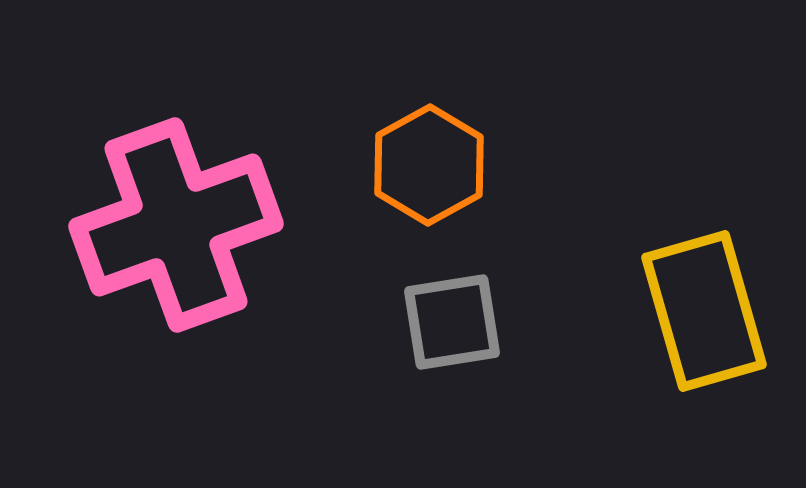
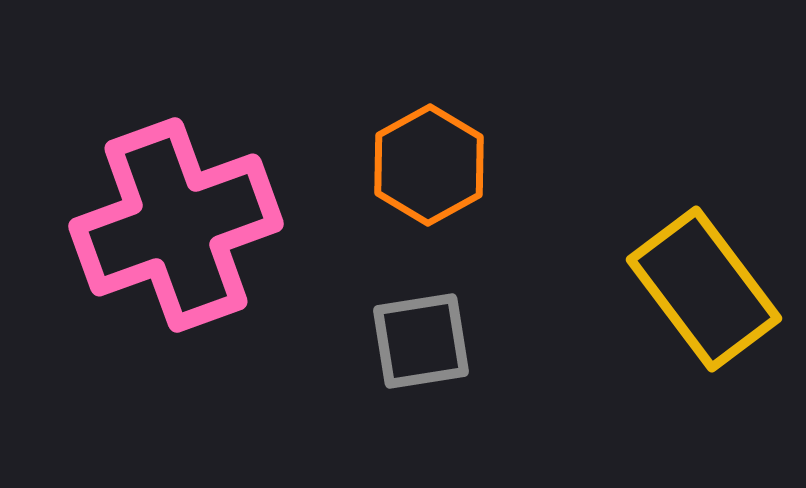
yellow rectangle: moved 22 px up; rotated 21 degrees counterclockwise
gray square: moved 31 px left, 19 px down
